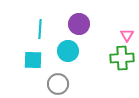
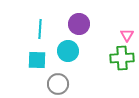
cyan square: moved 4 px right
